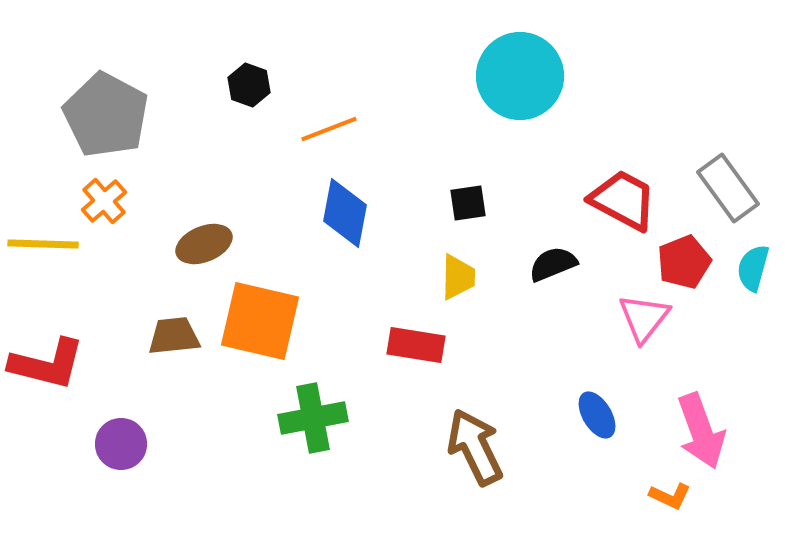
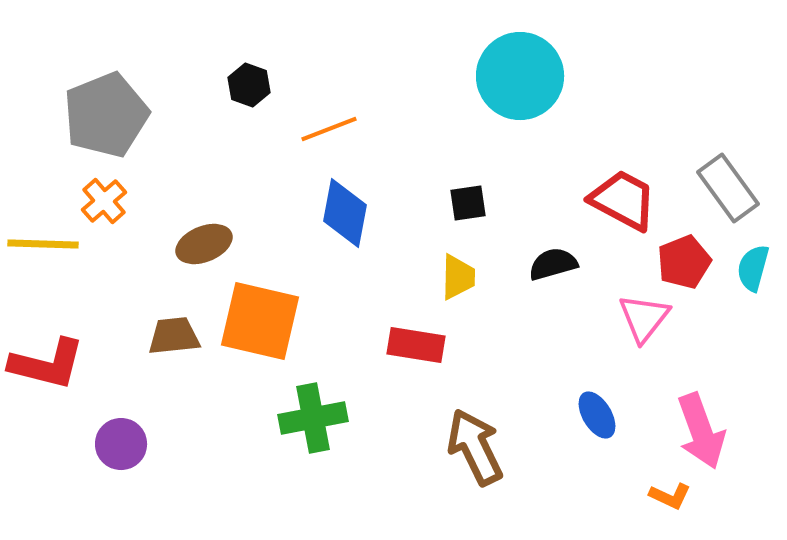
gray pentagon: rotated 22 degrees clockwise
black semicircle: rotated 6 degrees clockwise
